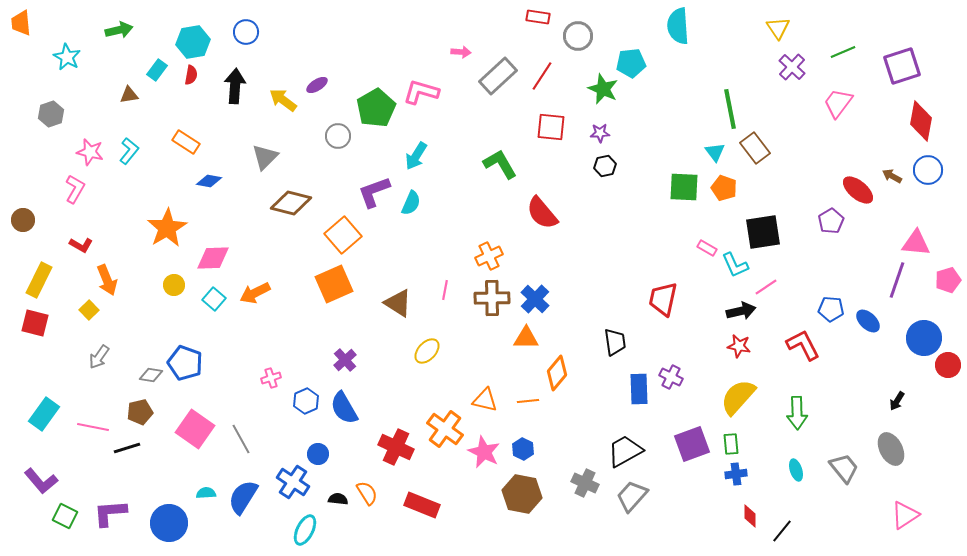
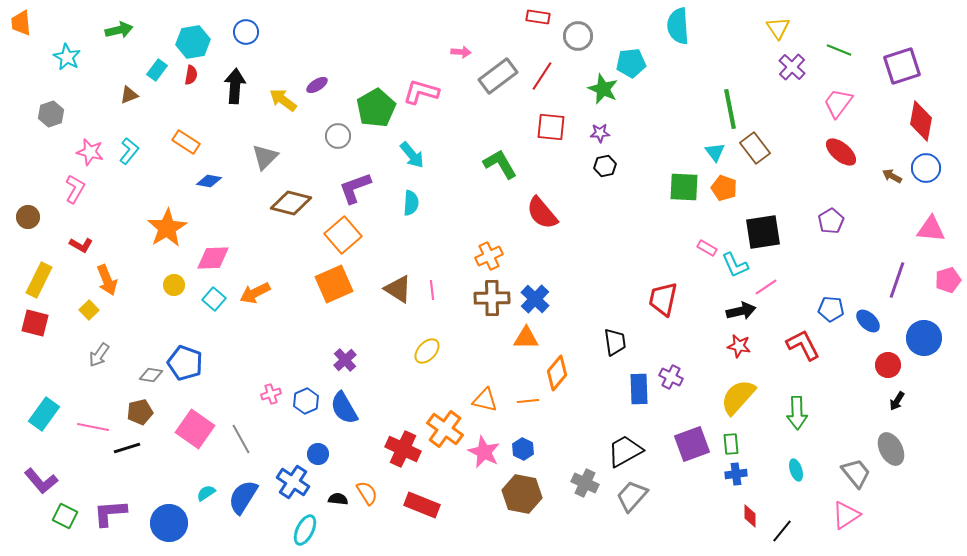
green line at (843, 52): moved 4 px left, 2 px up; rotated 45 degrees clockwise
gray rectangle at (498, 76): rotated 6 degrees clockwise
brown triangle at (129, 95): rotated 12 degrees counterclockwise
cyan arrow at (416, 156): moved 4 px left, 1 px up; rotated 72 degrees counterclockwise
blue circle at (928, 170): moved 2 px left, 2 px up
red ellipse at (858, 190): moved 17 px left, 38 px up
purple L-shape at (374, 192): moved 19 px left, 4 px up
cyan semicircle at (411, 203): rotated 20 degrees counterclockwise
brown circle at (23, 220): moved 5 px right, 3 px up
pink triangle at (916, 243): moved 15 px right, 14 px up
pink line at (445, 290): moved 13 px left; rotated 18 degrees counterclockwise
brown triangle at (398, 303): moved 14 px up
gray arrow at (99, 357): moved 2 px up
red circle at (948, 365): moved 60 px left
pink cross at (271, 378): moved 16 px down
red cross at (396, 447): moved 7 px right, 2 px down
gray trapezoid at (844, 468): moved 12 px right, 5 px down
cyan semicircle at (206, 493): rotated 30 degrees counterclockwise
pink triangle at (905, 515): moved 59 px left
